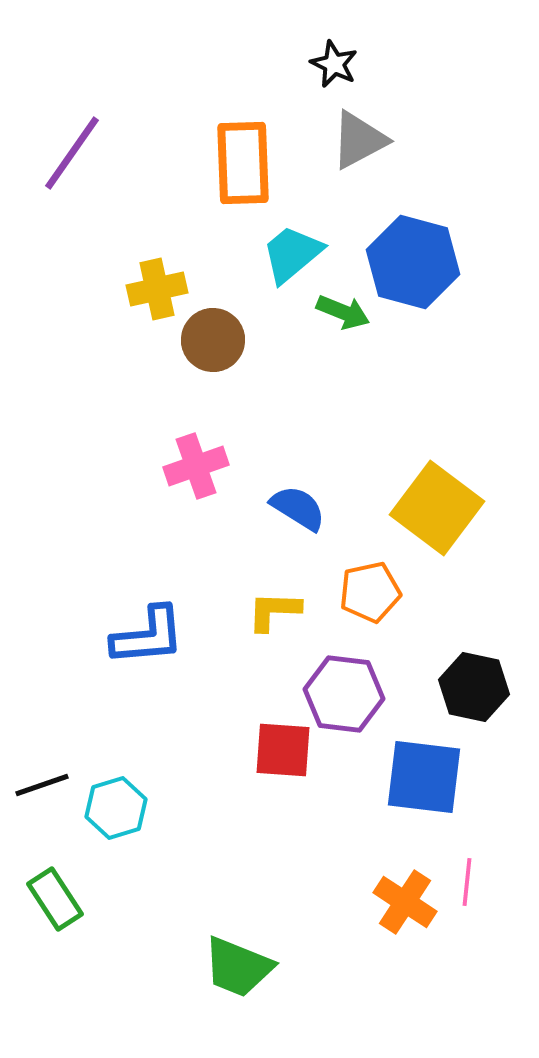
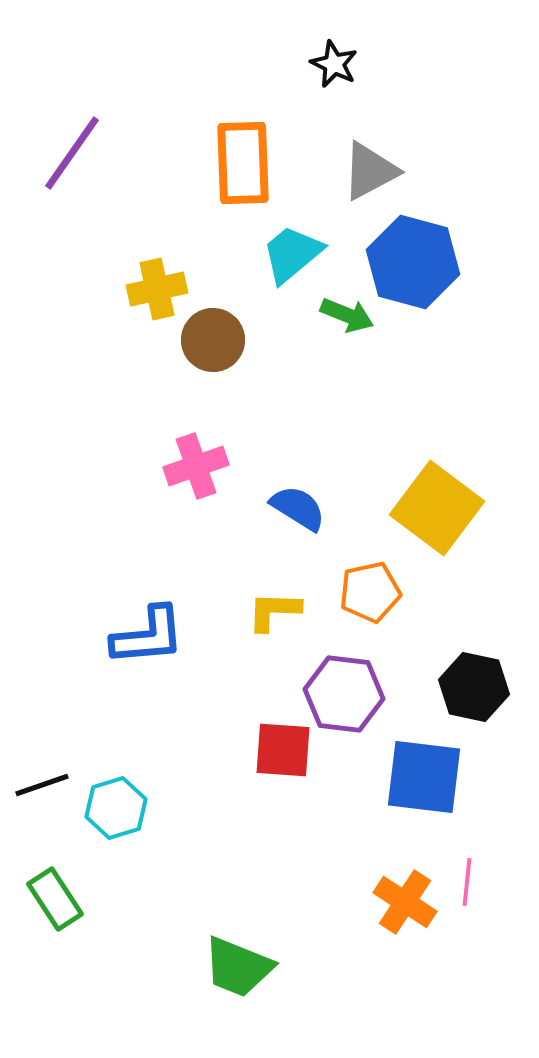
gray triangle: moved 11 px right, 31 px down
green arrow: moved 4 px right, 3 px down
